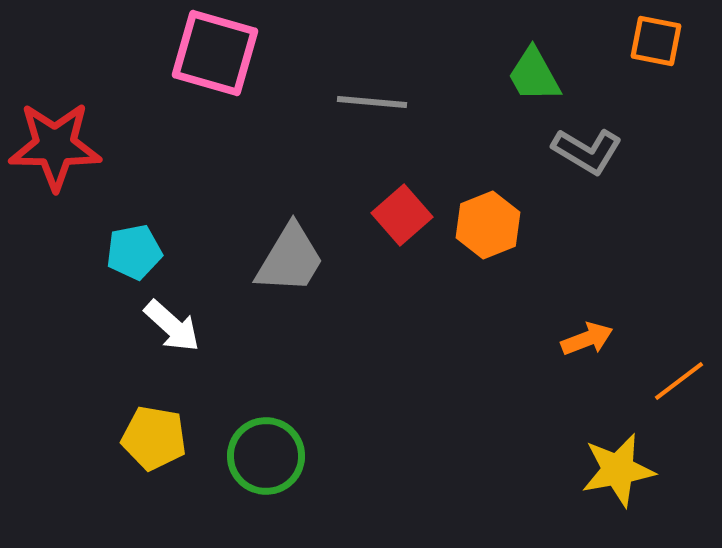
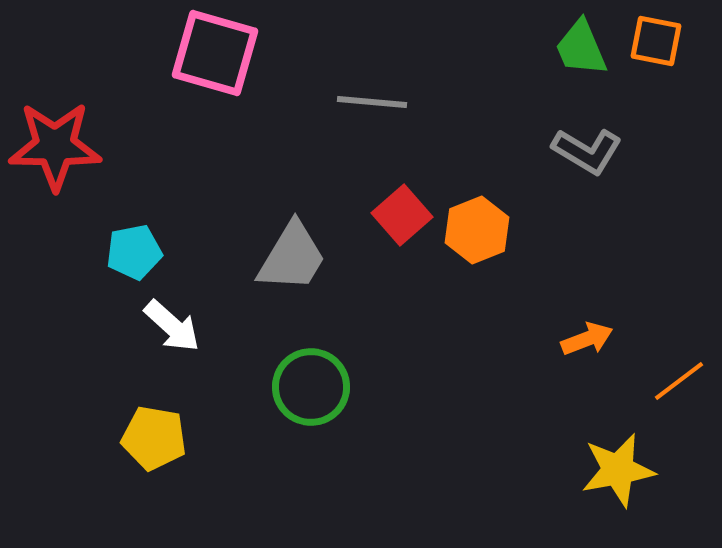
green trapezoid: moved 47 px right, 27 px up; rotated 6 degrees clockwise
orange hexagon: moved 11 px left, 5 px down
gray trapezoid: moved 2 px right, 2 px up
green circle: moved 45 px right, 69 px up
